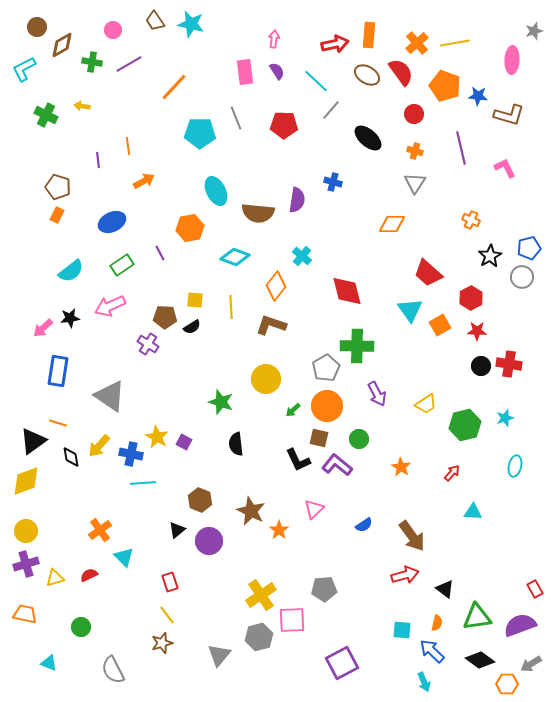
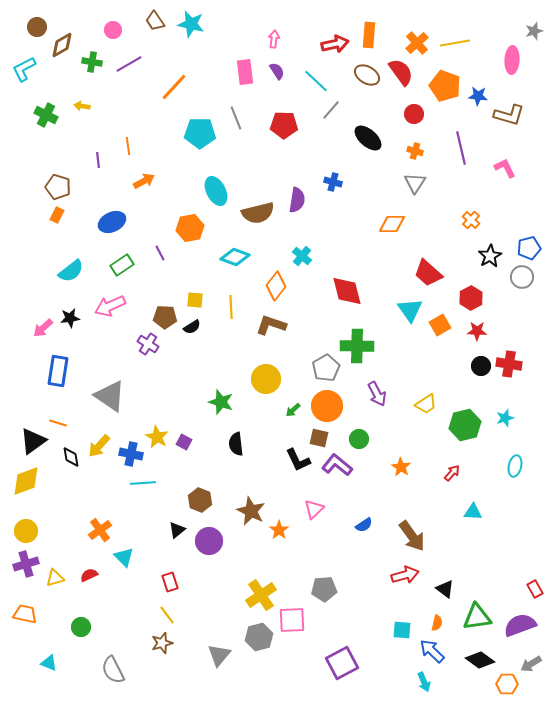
brown semicircle at (258, 213): rotated 20 degrees counterclockwise
orange cross at (471, 220): rotated 18 degrees clockwise
